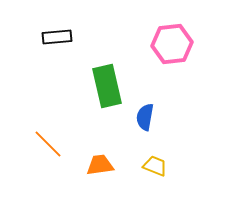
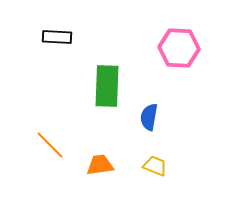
black rectangle: rotated 8 degrees clockwise
pink hexagon: moved 7 px right, 4 px down; rotated 9 degrees clockwise
green rectangle: rotated 15 degrees clockwise
blue semicircle: moved 4 px right
orange line: moved 2 px right, 1 px down
